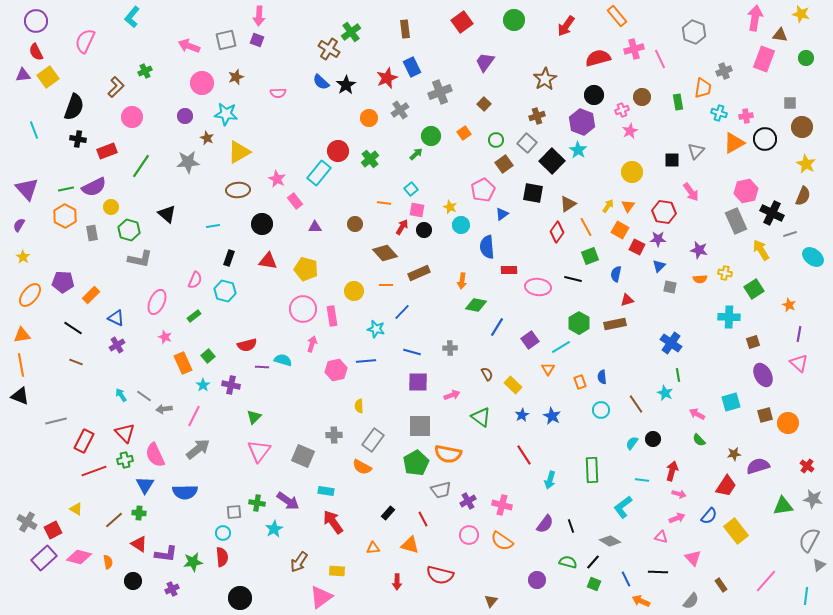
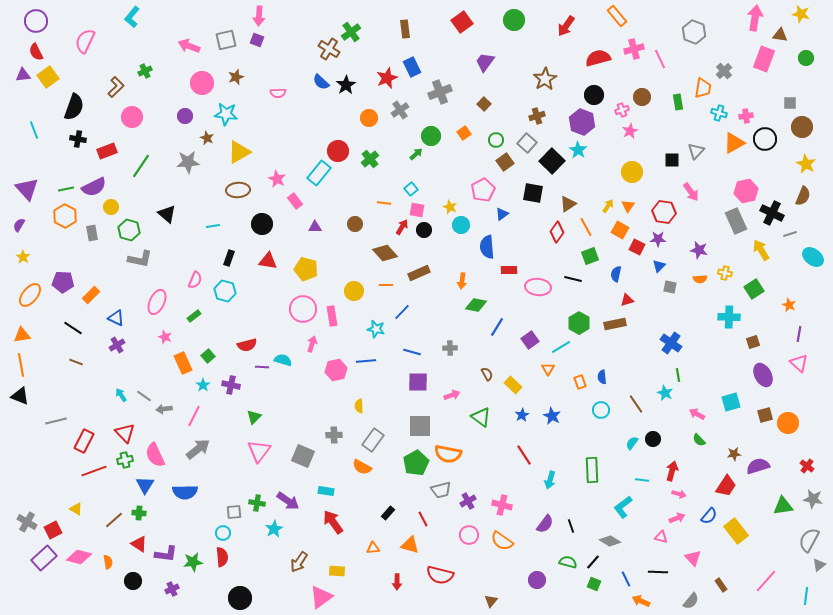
gray cross at (724, 71): rotated 21 degrees counterclockwise
brown square at (504, 164): moved 1 px right, 2 px up
